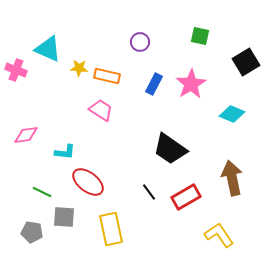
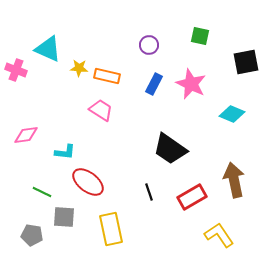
purple circle: moved 9 px right, 3 px down
black square: rotated 20 degrees clockwise
pink star: rotated 16 degrees counterclockwise
brown arrow: moved 2 px right, 2 px down
black line: rotated 18 degrees clockwise
red rectangle: moved 6 px right
gray pentagon: moved 3 px down
